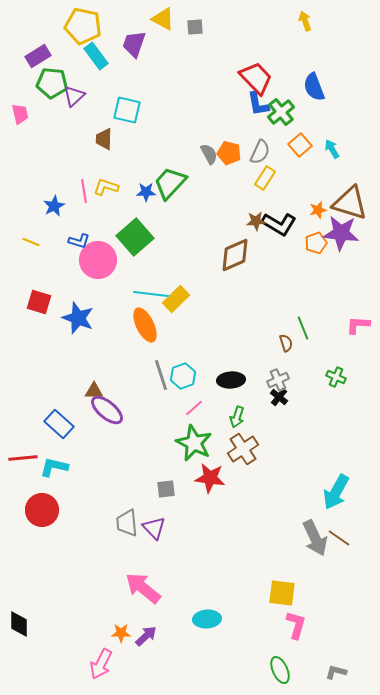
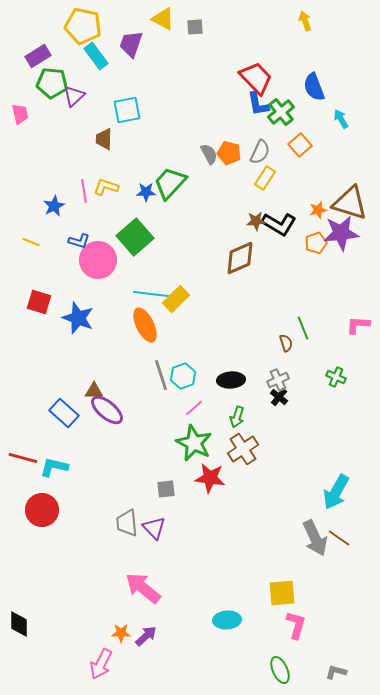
purple trapezoid at (134, 44): moved 3 px left
cyan square at (127, 110): rotated 24 degrees counterclockwise
cyan arrow at (332, 149): moved 9 px right, 30 px up
purple star at (341, 233): rotated 12 degrees counterclockwise
brown diamond at (235, 255): moved 5 px right, 3 px down
blue rectangle at (59, 424): moved 5 px right, 11 px up
red line at (23, 458): rotated 20 degrees clockwise
yellow square at (282, 593): rotated 12 degrees counterclockwise
cyan ellipse at (207, 619): moved 20 px right, 1 px down
